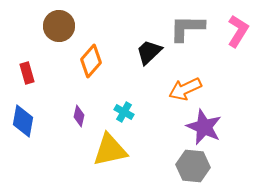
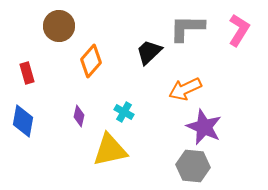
pink L-shape: moved 1 px right, 1 px up
